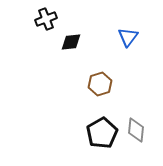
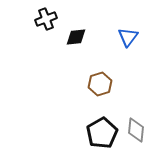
black diamond: moved 5 px right, 5 px up
